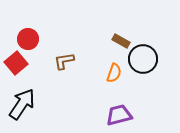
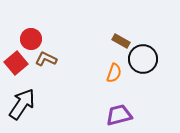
red circle: moved 3 px right
brown L-shape: moved 18 px left, 2 px up; rotated 35 degrees clockwise
